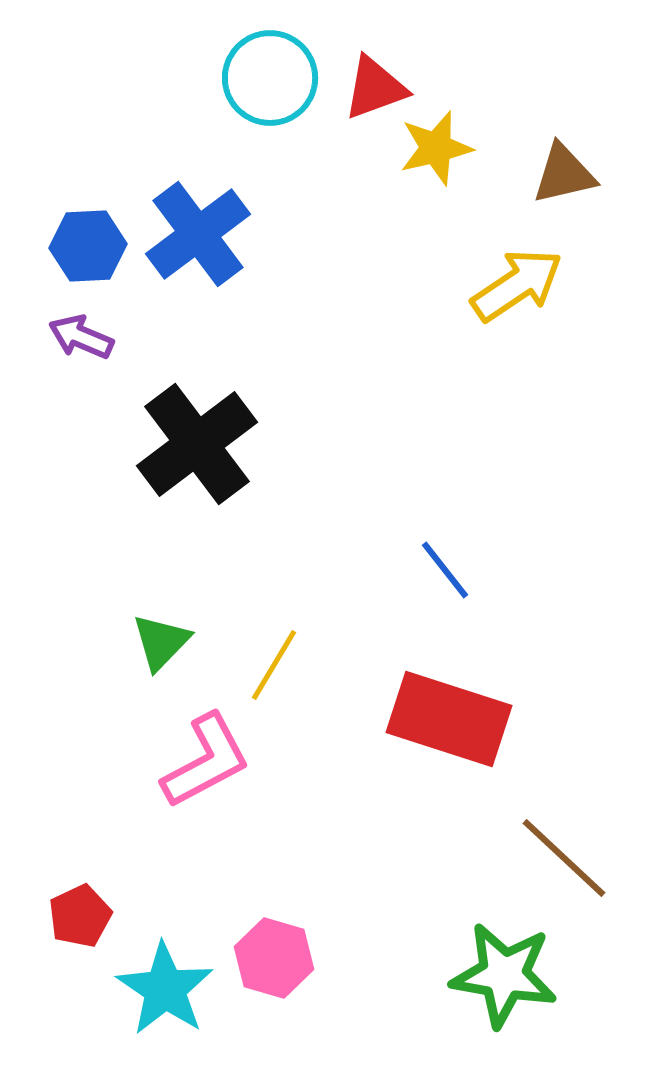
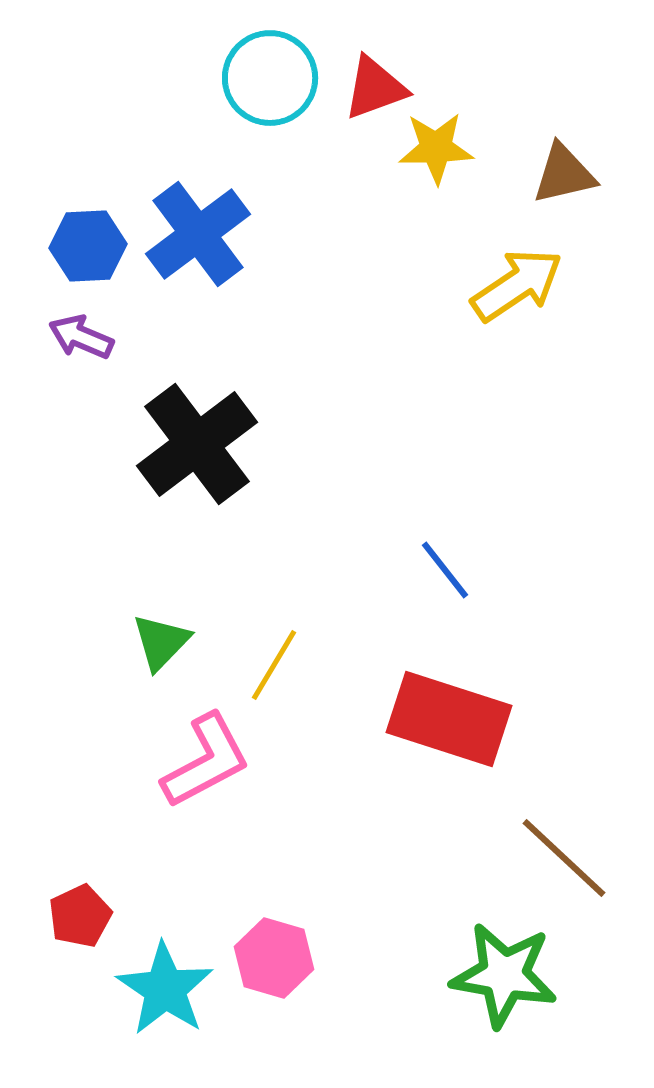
yellow star: rotated 12 degrees clockwise
